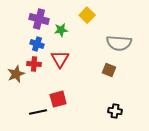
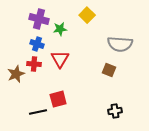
green star: moved 1 px left, 1 px up
gray semicircle: moved 1 px right, 1 px down
black cross: rotated 16 degrees counterclockwise
